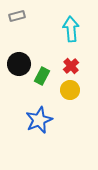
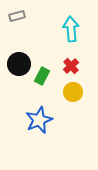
yellow circle: moved 3 px right, 2 px down
